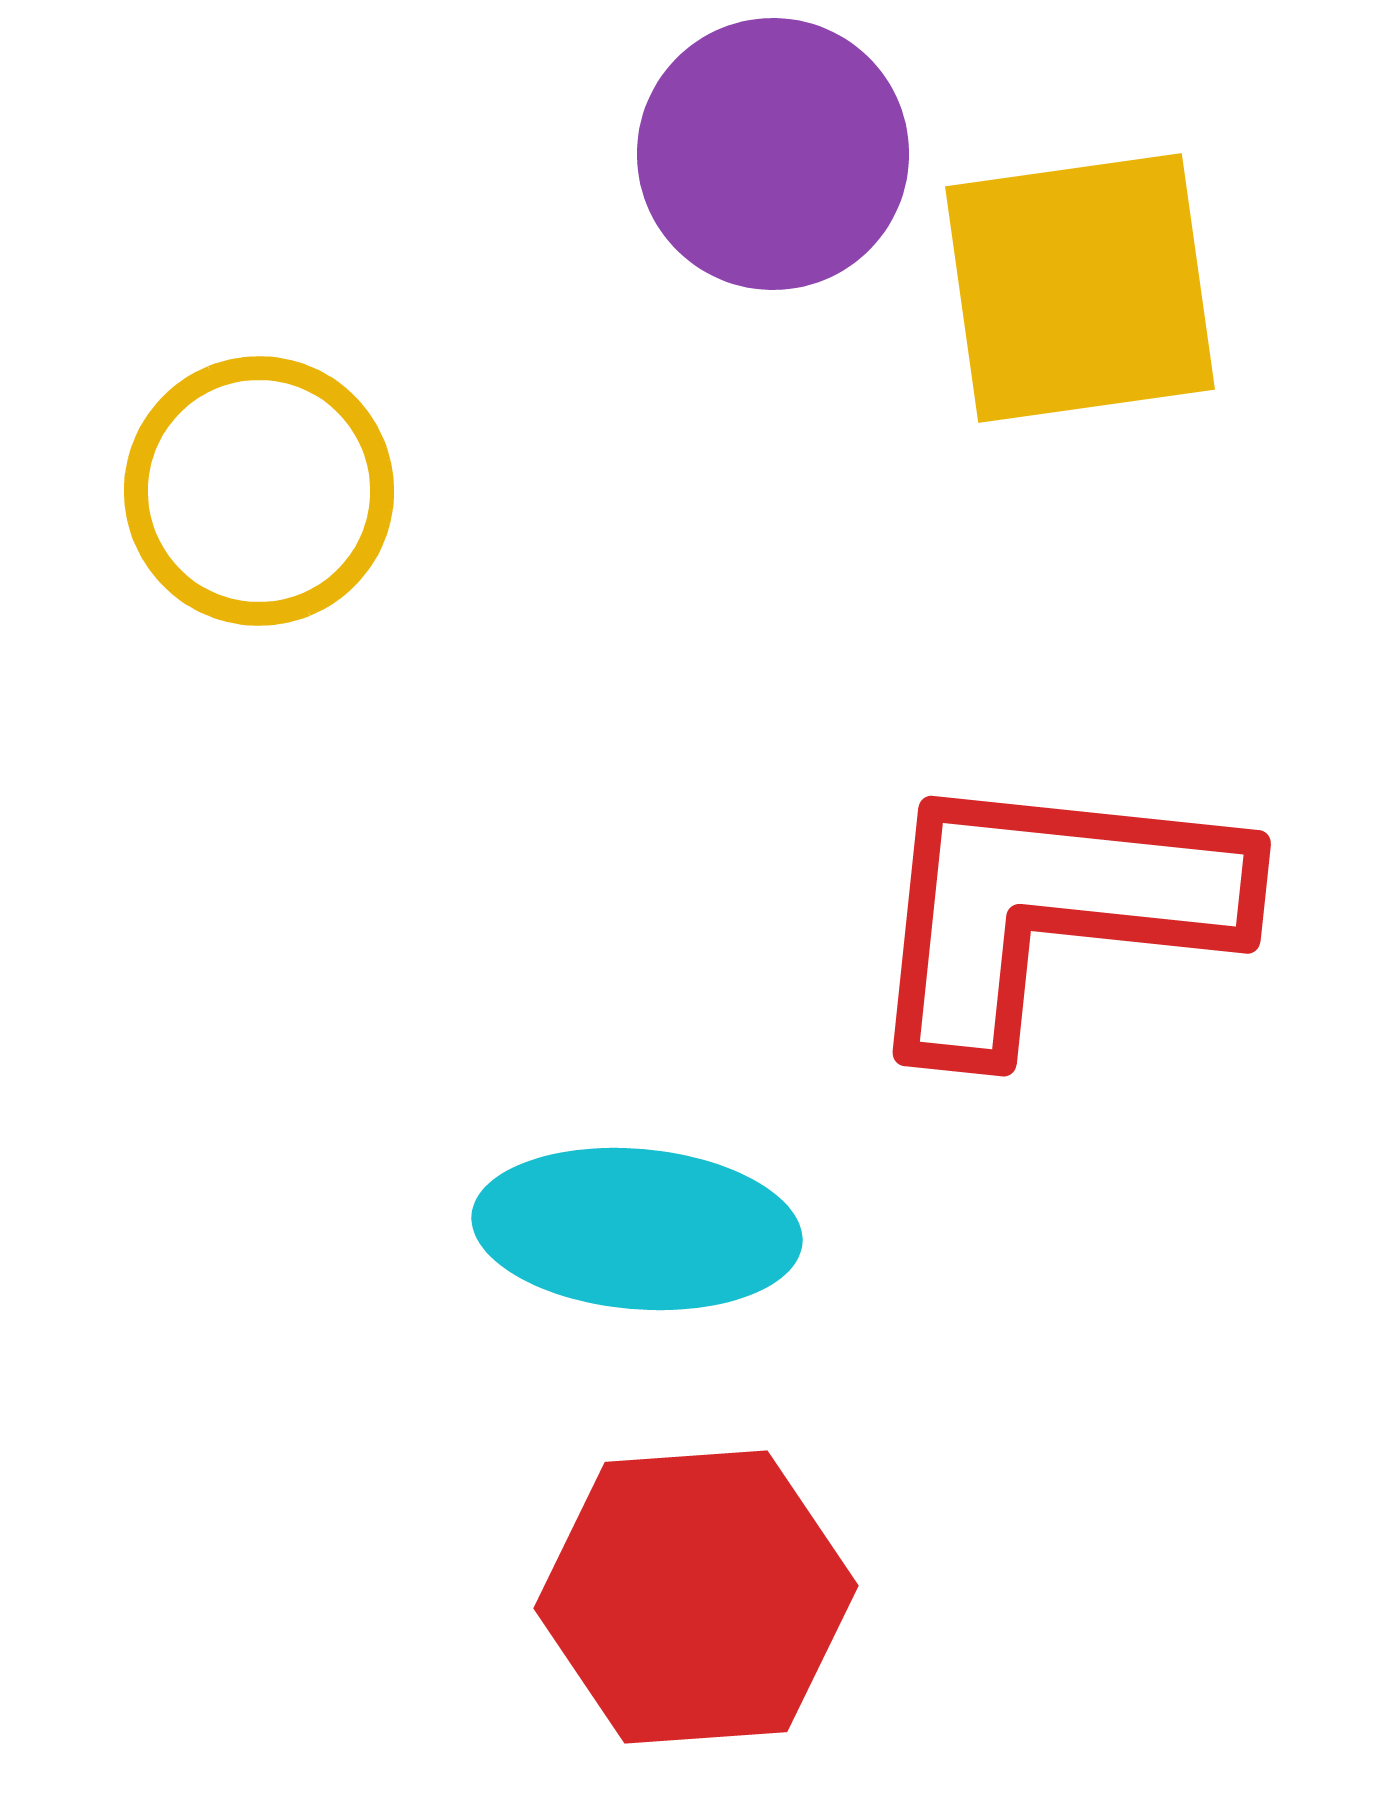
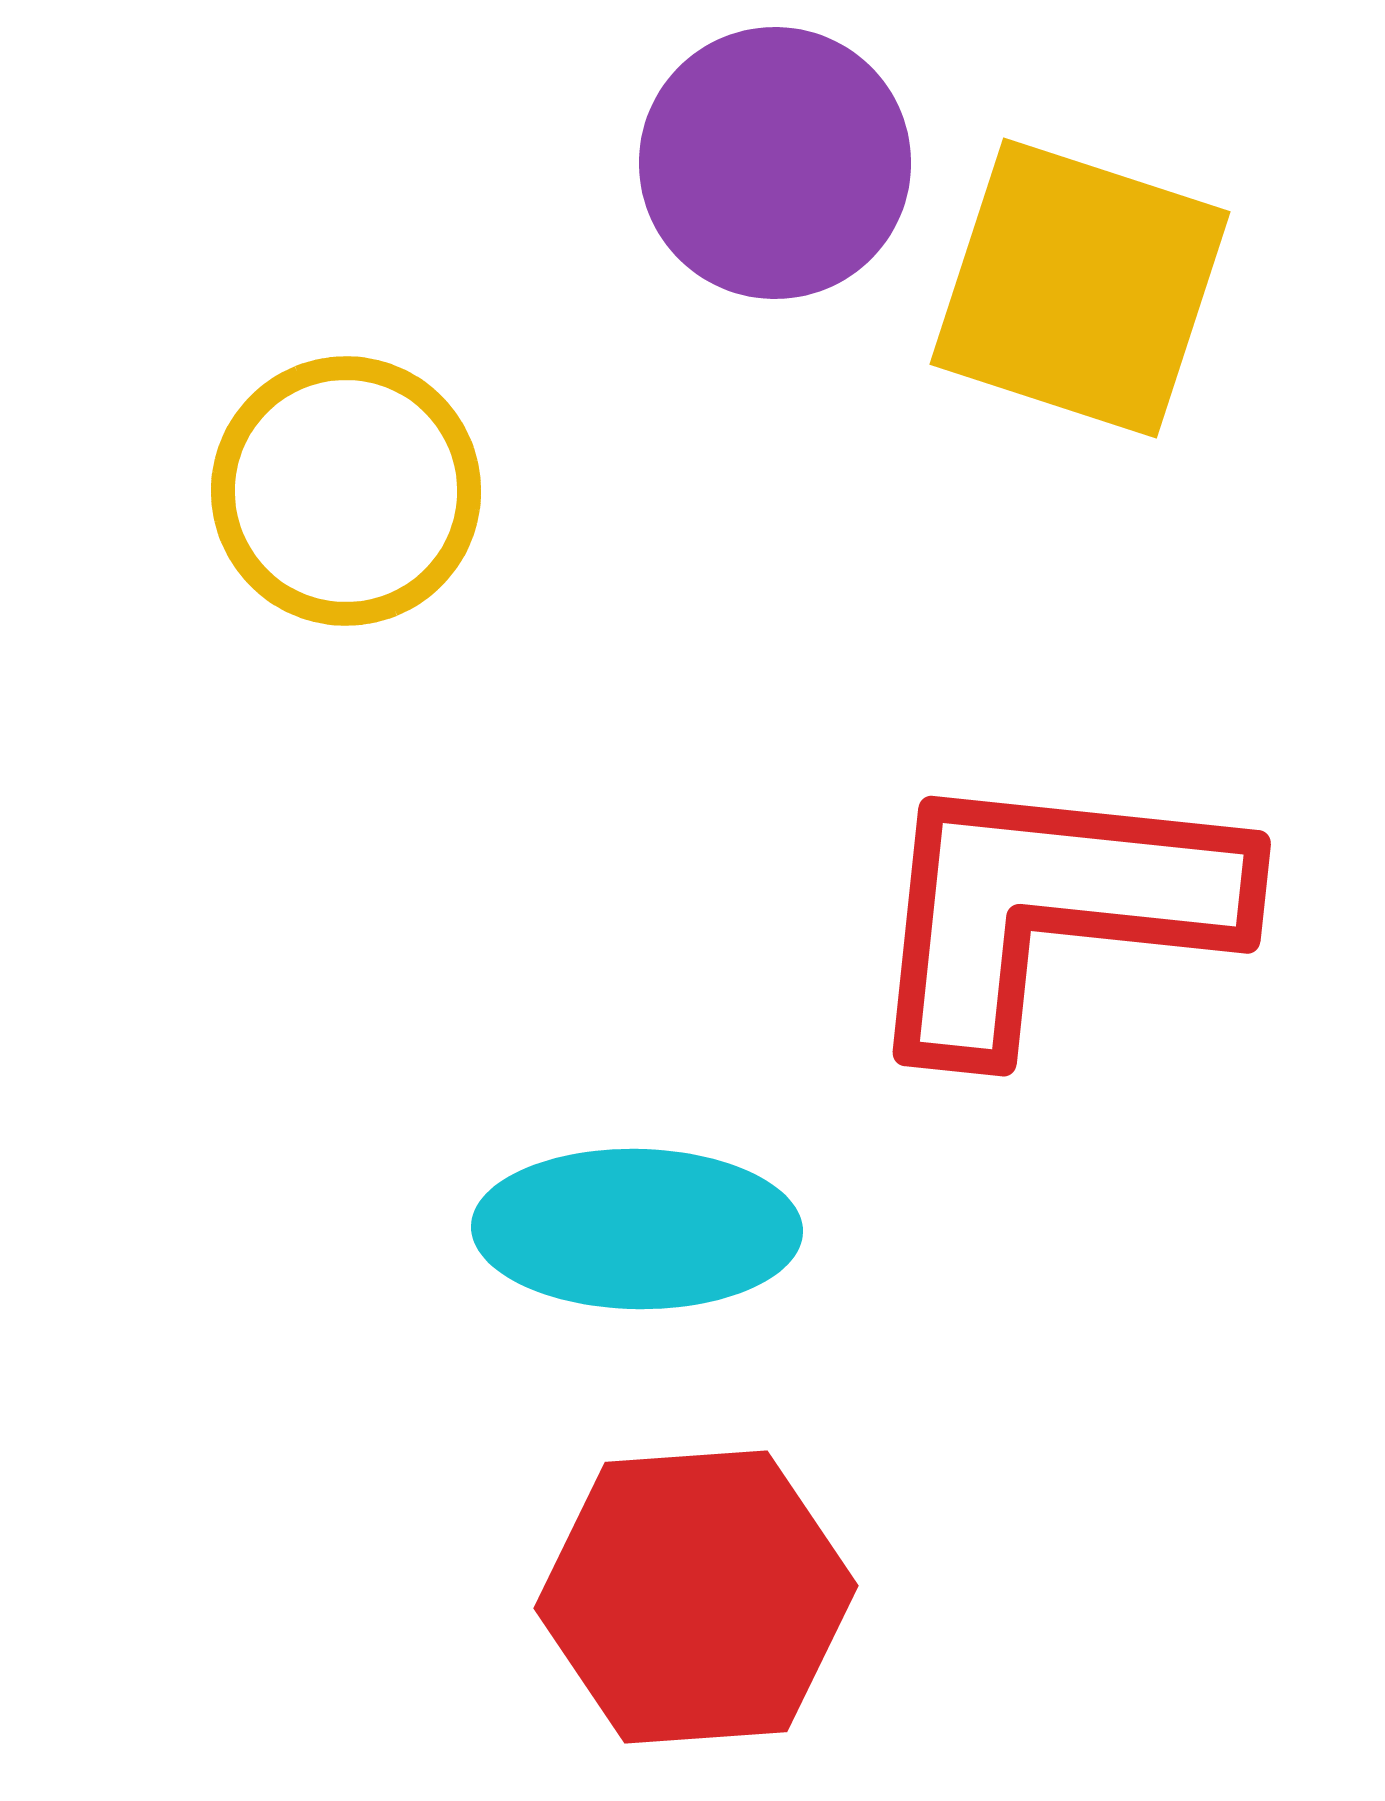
purple circle: moved 2 px right, 9 px down
yellow square: rotated 26 degrees clockwise
yellow circle: moved 87 px right
cyan ellipse: rotated 4 degrees counterclockwise
